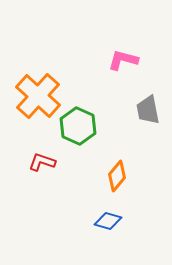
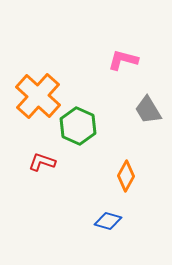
gray trapezoid: rotated 20 degrees counterclockwise
orange diamond: moved 9 px right; rotated 12 degrees counterclockwise
